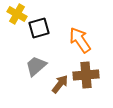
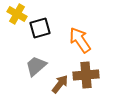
black square: moved 1 px right
